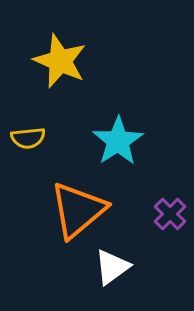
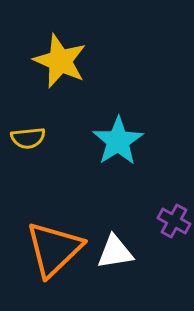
orange triangle: moved 24 px left, 39 px down; rotated 4 degrees counterclockwise
purple cross: moved 4 px right, 7 px down; rotated 16 degrees counterclockwise
white triangle: moved 3 px right, 15 px up; rotated 27 degrees clockwise
